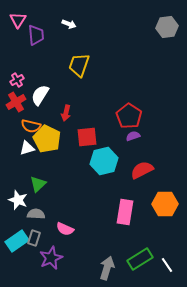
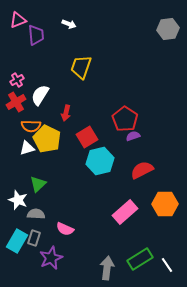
pink triangle: rotated 36 degrees clockwise
gray hexagon: moved 1 px right, 2 px down
yellow trapezoid: moved 2 px right, 2 px down
red pentagon: moved 4 px left, 3 px down
orange semicircle: rotated 12 degrees counterclockwise
red square: rotated 25 degrees counterclockwise
cyan hexagon: moved 4 px left
pink rectangle: rotated 40 degrees clockwise
cyan rectangle: rotated 25 degrees counterclockwise
gray arrow: rotated 10 degrees counterclockwise
